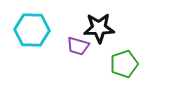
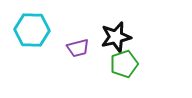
black star: moved 17 px right, 9 px down; rotated 12 degrees counterclockwise
purple trapezoid: moved 2 px down; rotated 30 degrees counterclockwise
